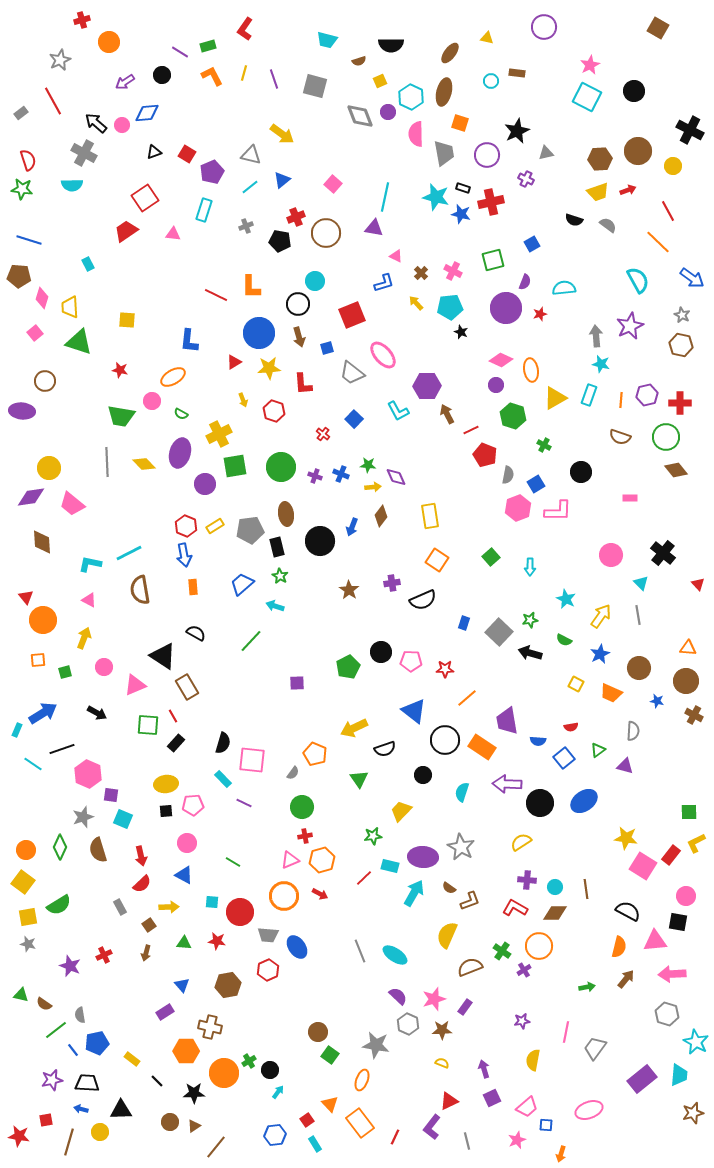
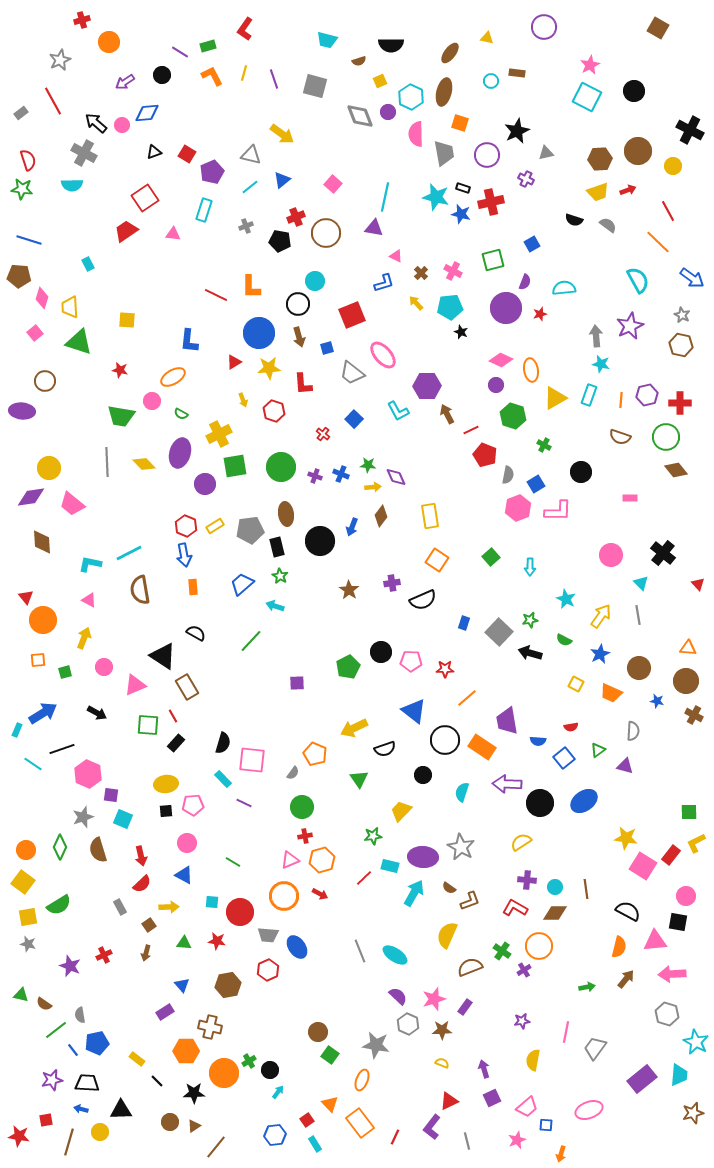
yellow rectangle at (132, 1059): moved 5 px right
